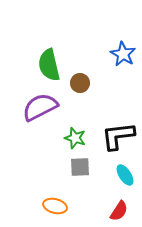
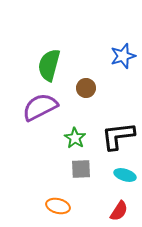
blue star: moved 2 px down; rotated 25 degrees clockwise
green semicircle: rotated 28 degrees clockwise
brown circle: moved 6 px right, 5 px down
green star: rotated 15 degrees clockwise
gray square: moved 1 px right, 2 px down
cyan ellipse: rotated 40 degrees counterclockwise
orange ellipse: moved 3 px right
